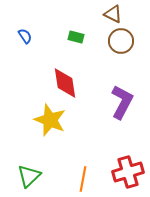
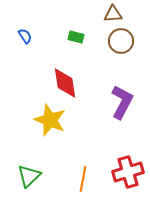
brown triangle: rotated 30 degrees counterclockwise
